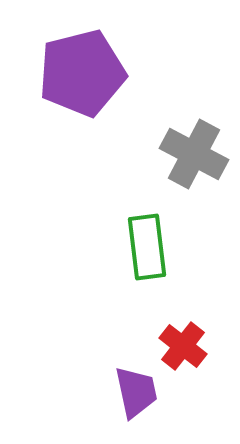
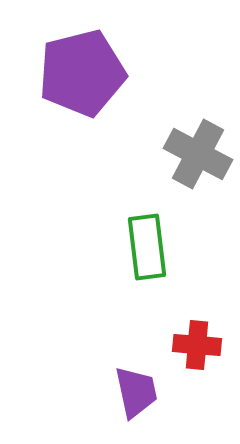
gray cross: moved 4 px right
red cross: moved 14 px right, 1 px up; rotated 33 degrees counterclockwise
